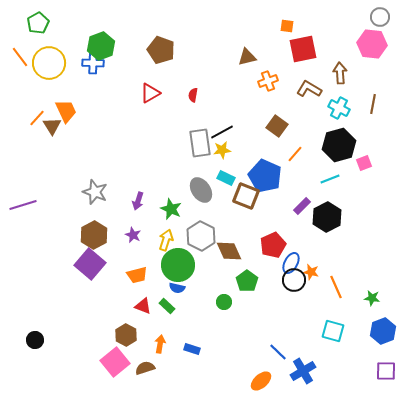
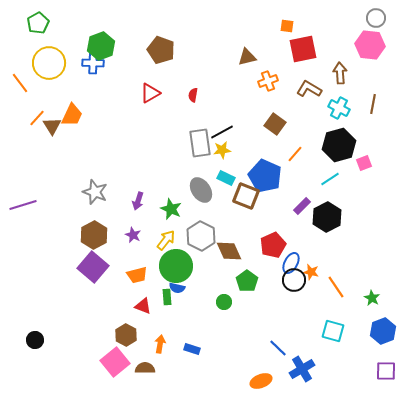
gray circle at (380, 17): moved 4 px left, 1 px down
pink hexagon at (372, 44): moved 2 px left, 1 px down
orange line at (20, 57): moved 26 px down
orange trapezoid at (66, 111): moved 6 px right, 4 px down; rotated 50 degrees clockwise
brown square at (277, 126): moved 2 px left, 2 px up
cyan line at (330, 179): rotated 12 degrees counterclockwise
yellow arrow at (166, 240): rotated 20 degrees clockwise
purple square at (90, 264): moved 3 px right, 3 px down
green circle at (178, 265): moved 2 px left, 1 px down
orange line at (336, 287): rotated 10 degrees counterclockwise
green star at (372, 298): rotated 21 degrees clockwise
green rectangle at (167, 306): moved 9 px up; rotated 42 degrees clockwise
blue line at (278, 352): moved 4 px up
brown semicircle at (145, 368): rotated 18 degrees clockwise
blue cross at (303, 371): moved 1 px left, 2 px up
orange ellipse at (261, 381): rotated 20 degrees clockwise
